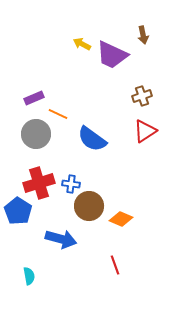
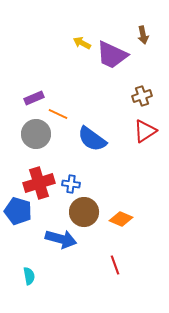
yellow arrow: moved 1 px up
brown circle: moved 5 px left, 6 px down
blue pentagon: rotated 16 degrees counterclockwise
